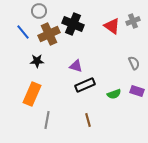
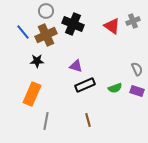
gray circle: moved 7 px right
brown cross: moved 3 px left, 1 px down
gray semicircle: moved 3 px right, 6 px down
green semicircle: moved 1 px right, 6 px up
gray line: moved 1 px left, 1 px down
